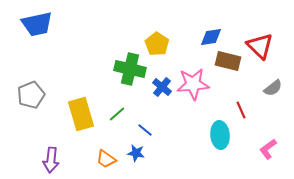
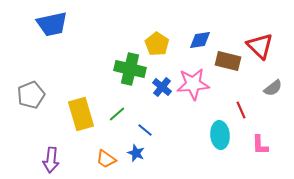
blue trapezoid: moved 15 px right
blue diamond: moved 11 px left, 3 px down
pink L-shape: moved 8 px left, 4 px up; rotated 55 degrees counterclockwise
blue star: rotated 12 degrees clockwise
